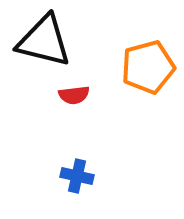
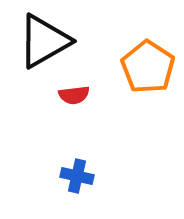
black triangle: rotated 44 degrees counterclockwise
orange pentagon: rotated 24 degrees counterclockwise
